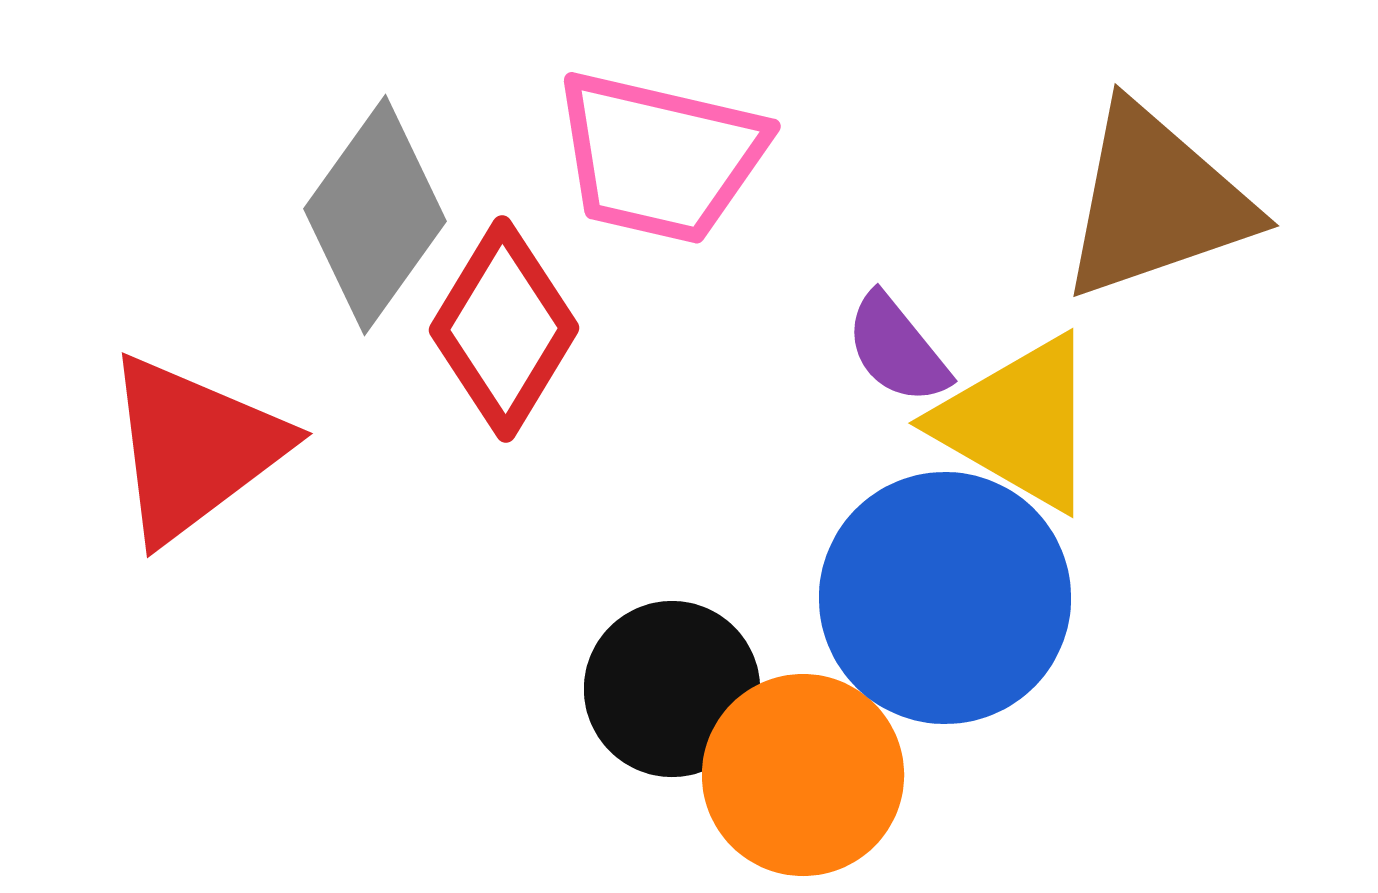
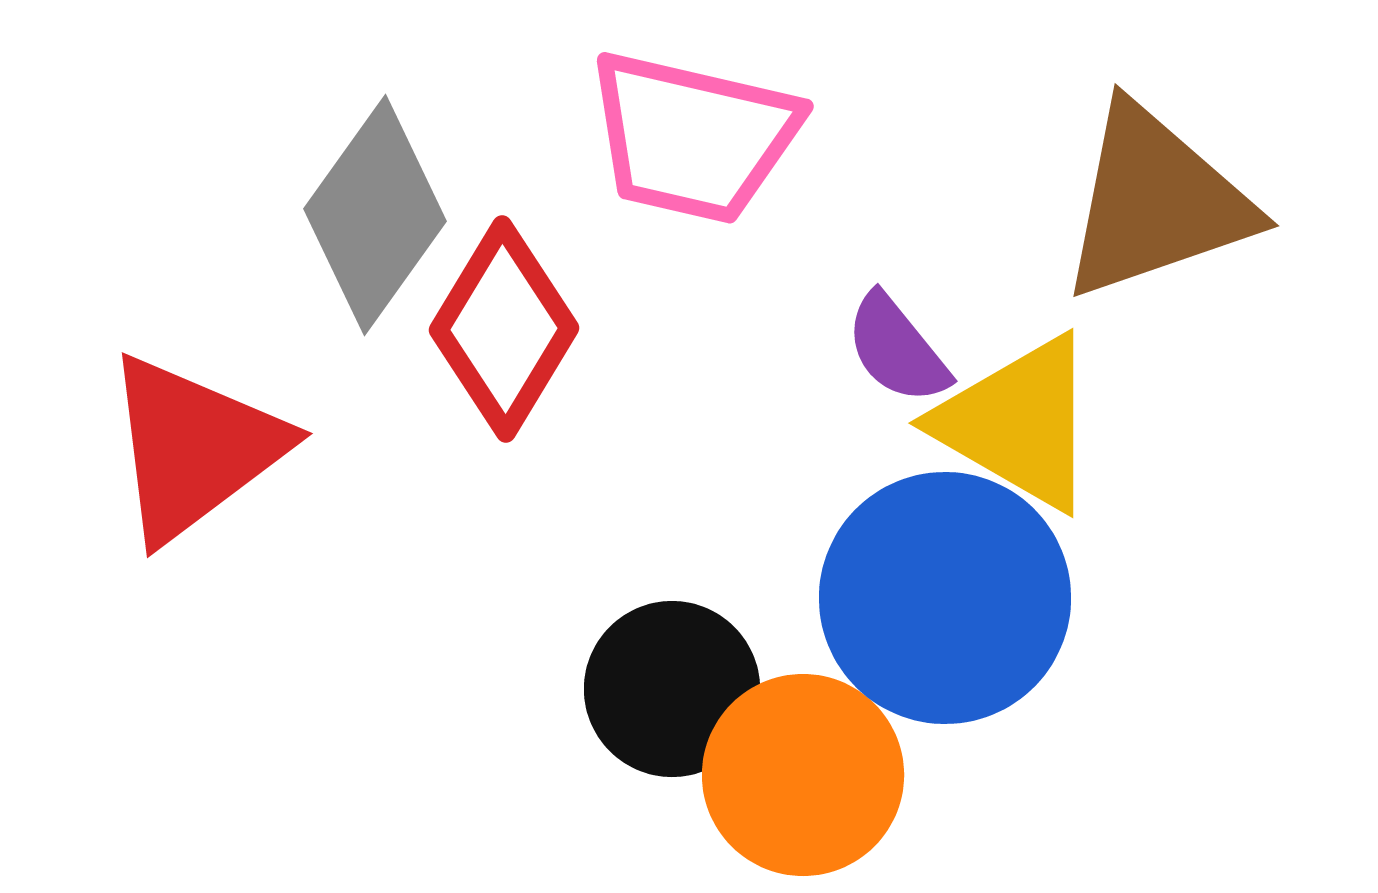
pink trapezoid: moved 33 px right, 20 px up
